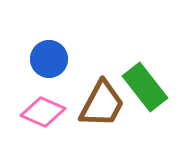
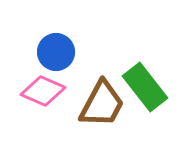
blue circle: moved 7 px right, 7 px up
pink diamond: moved 21 px up
